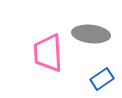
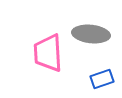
blue rectangle: rotated 15 degrees clockwise
